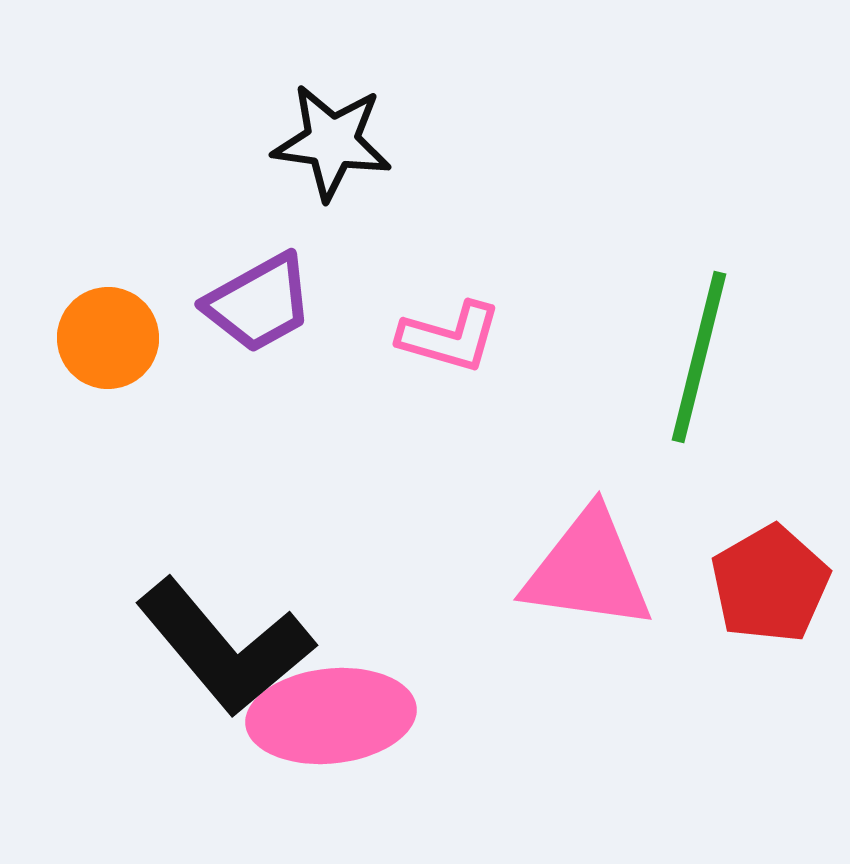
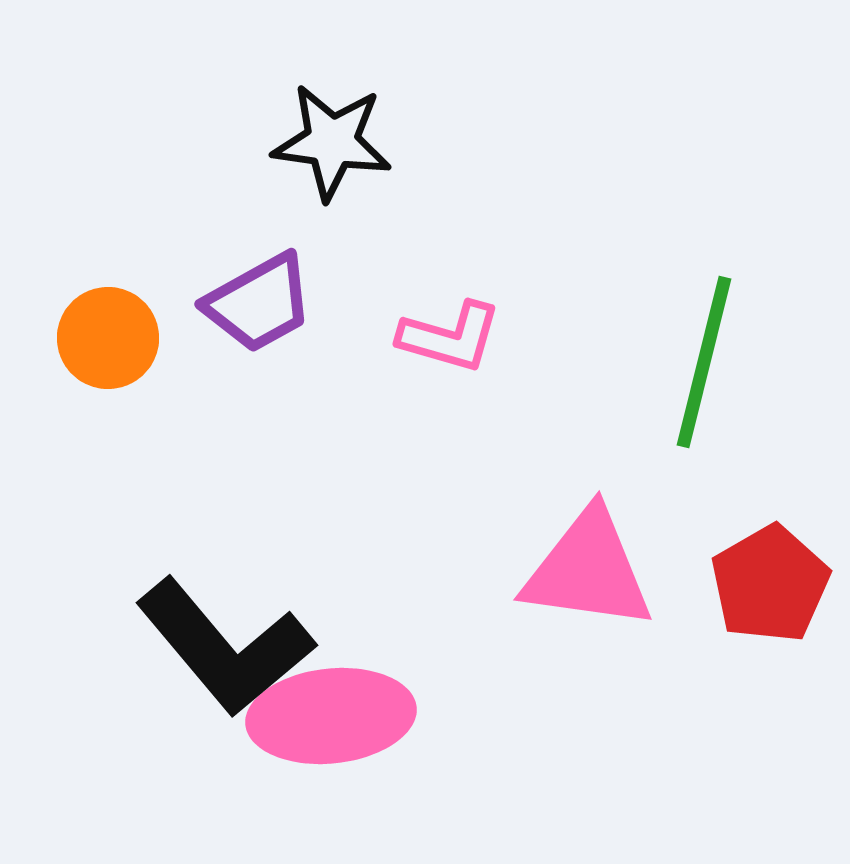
green line: moved 5 px right, 5 px down
